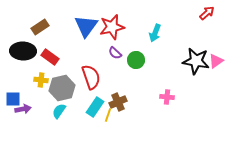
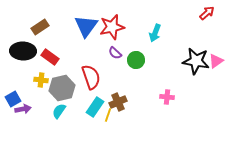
blue square: rotated 28 degrees counterclockwise
